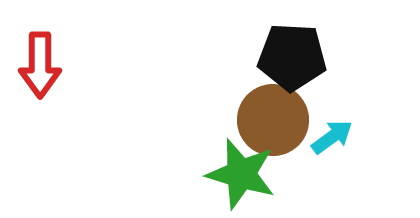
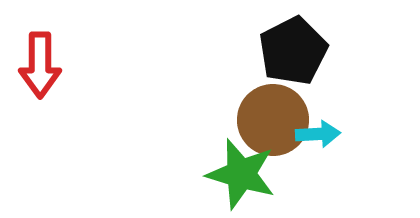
black pentagon: moved 1 px right, 6 px up; rotated 30 degrees counterclockwise
cyan arrow: moved 14 px left, 3 px up; rotated 33 degrees clockwise
